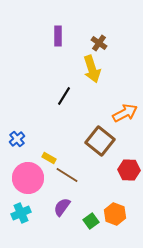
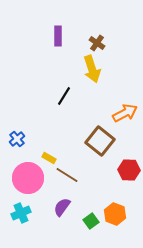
brown cross: moved 2 px left
